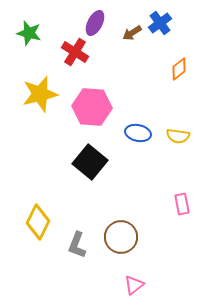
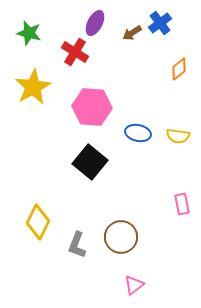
yellow star: moved 7 px left, 7 px up; rotated 15 degrees counterclockwise
